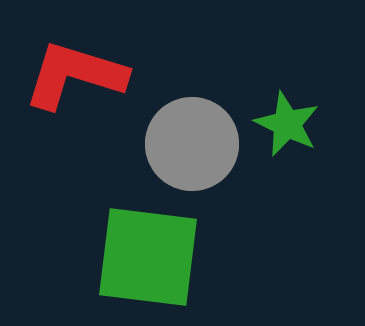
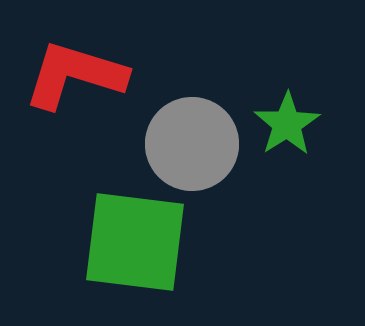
green star: rotated 14 degrees clockwise
green square: moved 13 px left, 15 px up
